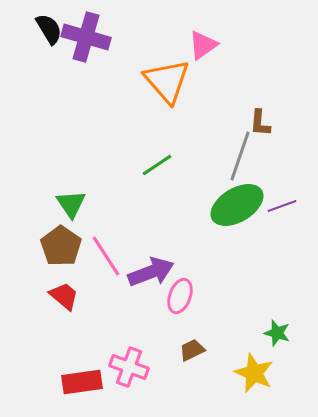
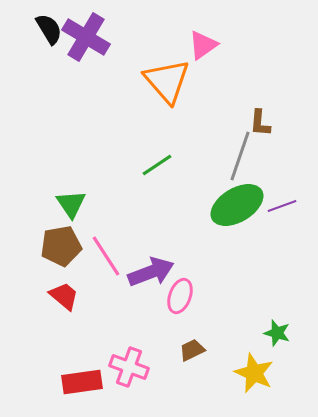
purple cross: rotated 15 degrees clockwise
brown pentagon: rotated 27 degrees clockwise
